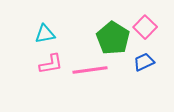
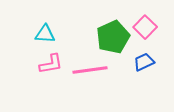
cyan triangle: rotated 15 degrees clockwise
green pentagon: moved 1 px up; rotated 16 degrees clockwise
